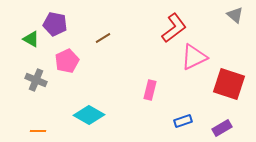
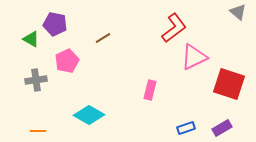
gray triangle: moved 3 px right, 3 px up
gray cross: rotated 30 degrees counterclockwise
blue rectangle: moved 3 px right, 7 px down
